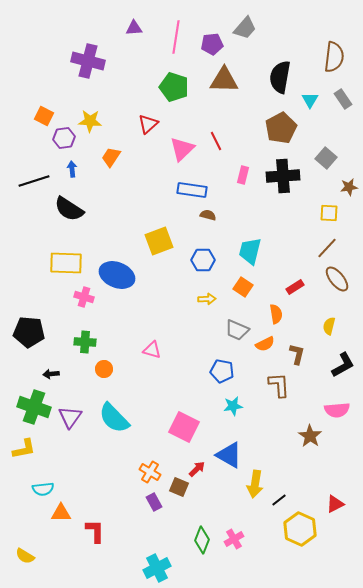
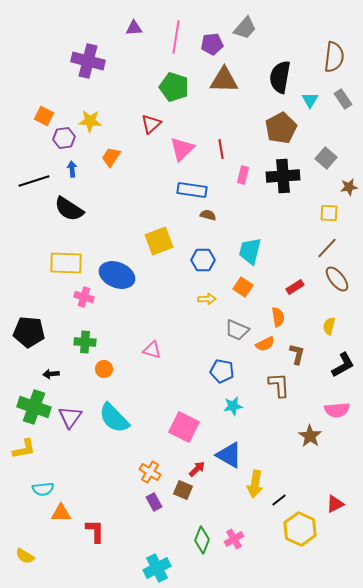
red triangle at (148, 124): moved 3 px right
red line at (216, 141): moved 5 px right, 8 px down; rotated 18 degrees clockwise
orange semicircle at (276, 314): moved 2 px right, 3 px down
brown square at (179, 487): moved 4 px right, 3 px down
